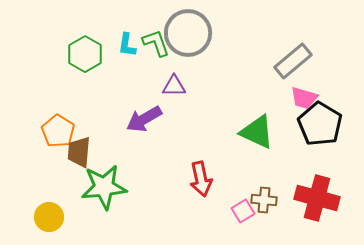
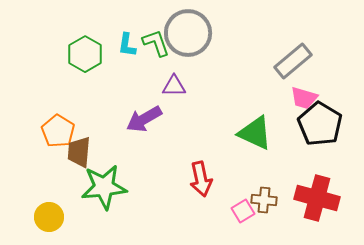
green triangle: moved 2 px left, 1 px down
